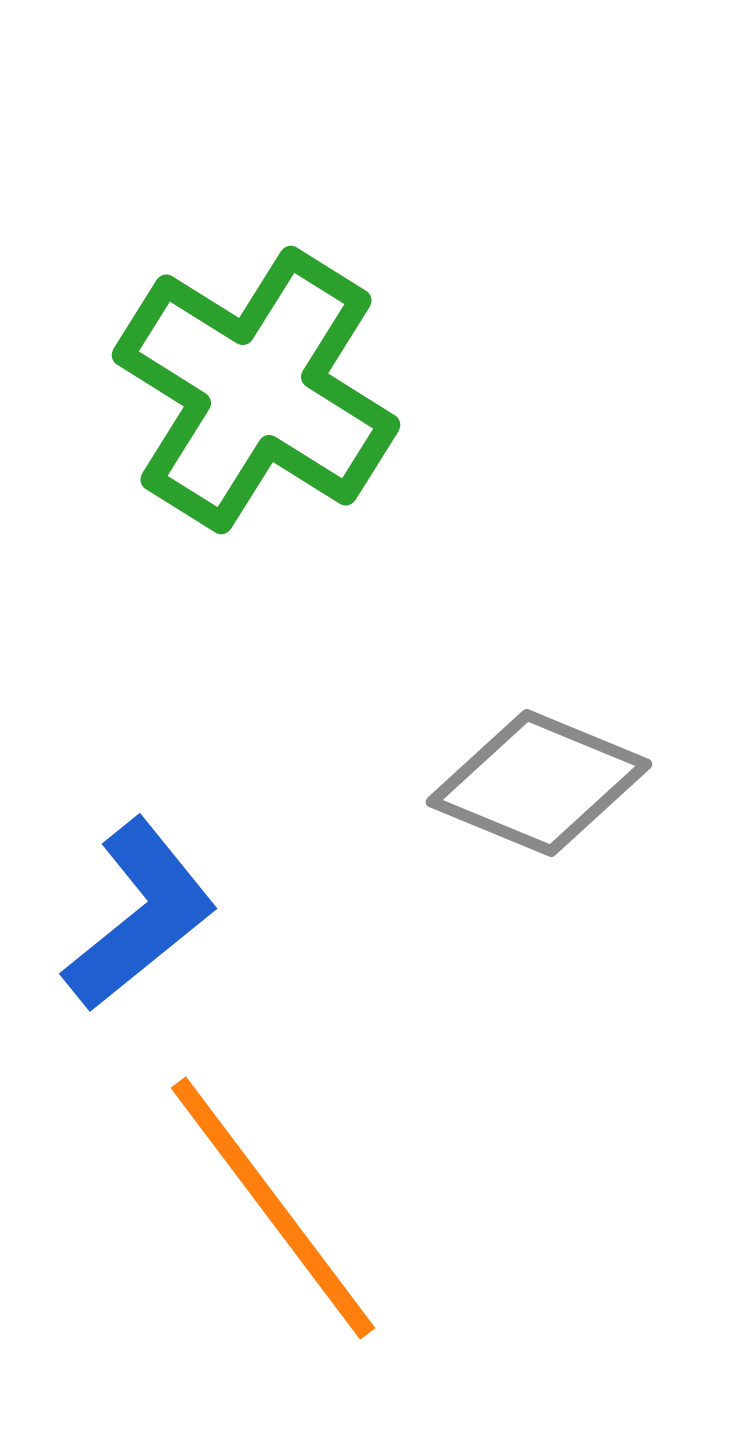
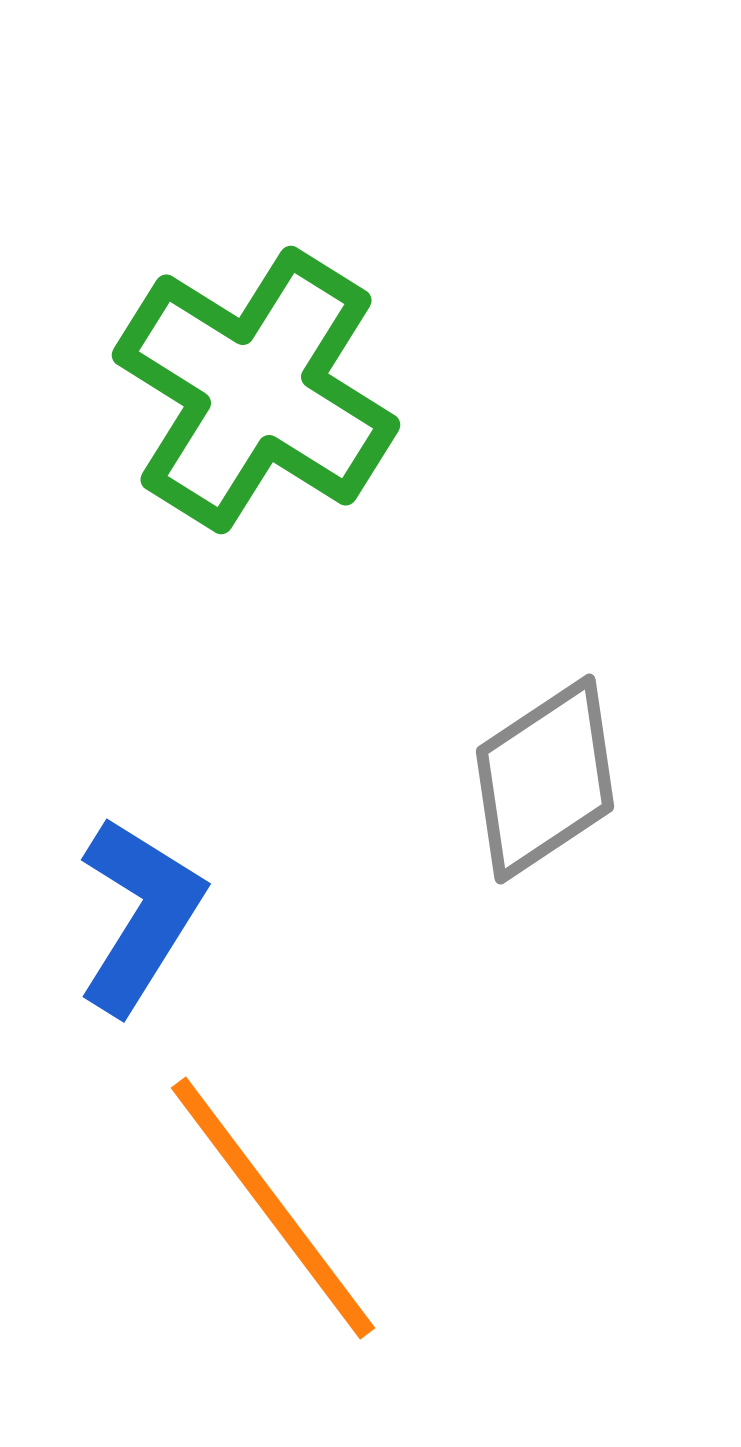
gray diamond: moved 6 px right, 4 px up; rotated 56 degrees counterclockwise
blue L-shape: rotated 19 degrees counterclockwise
